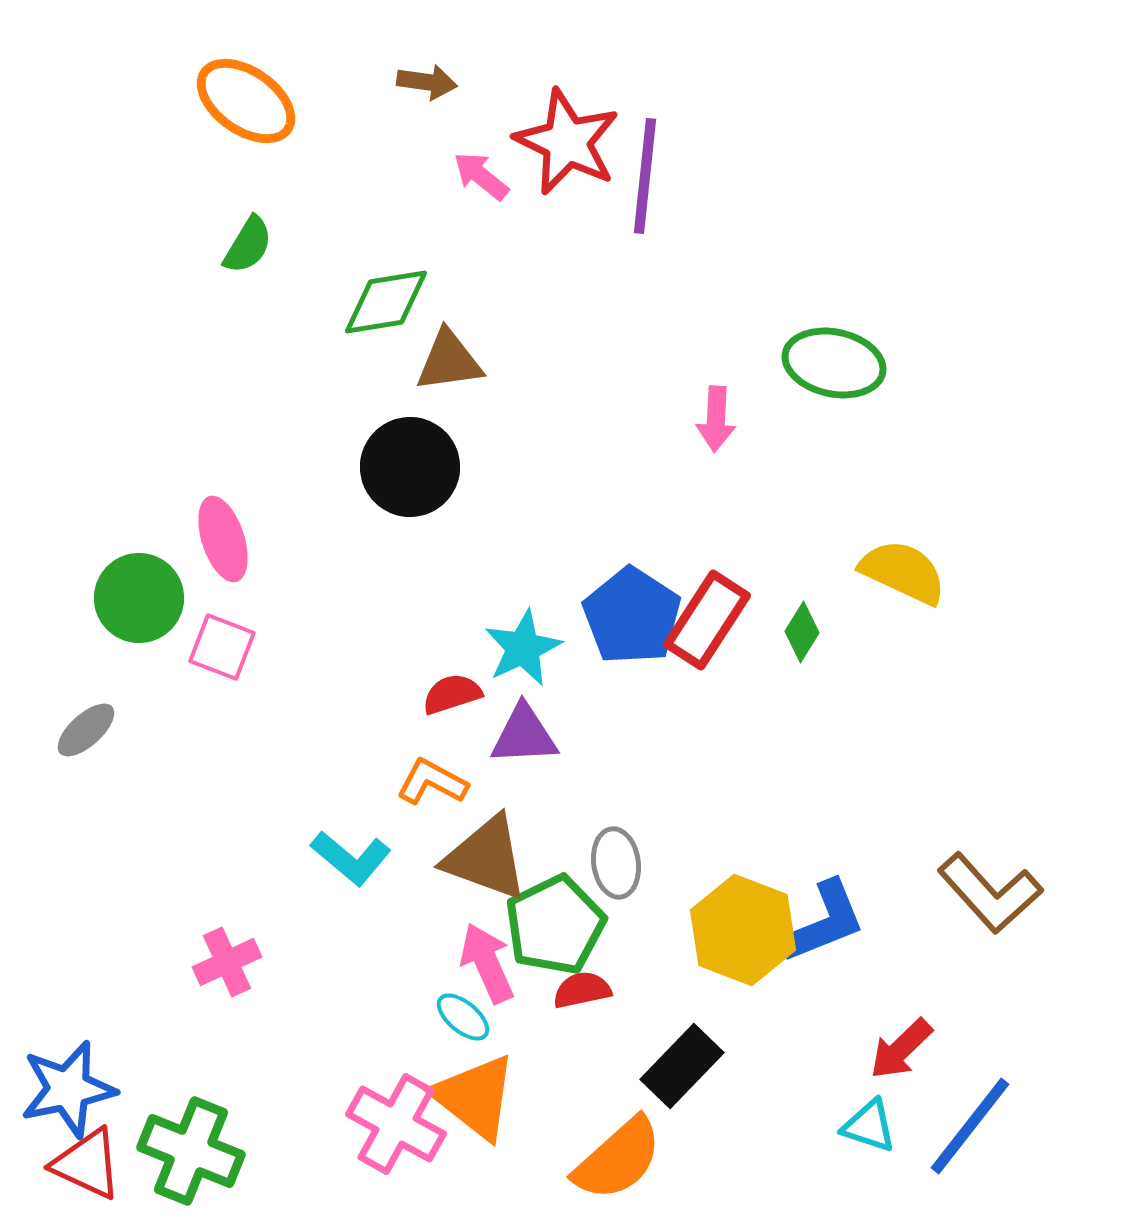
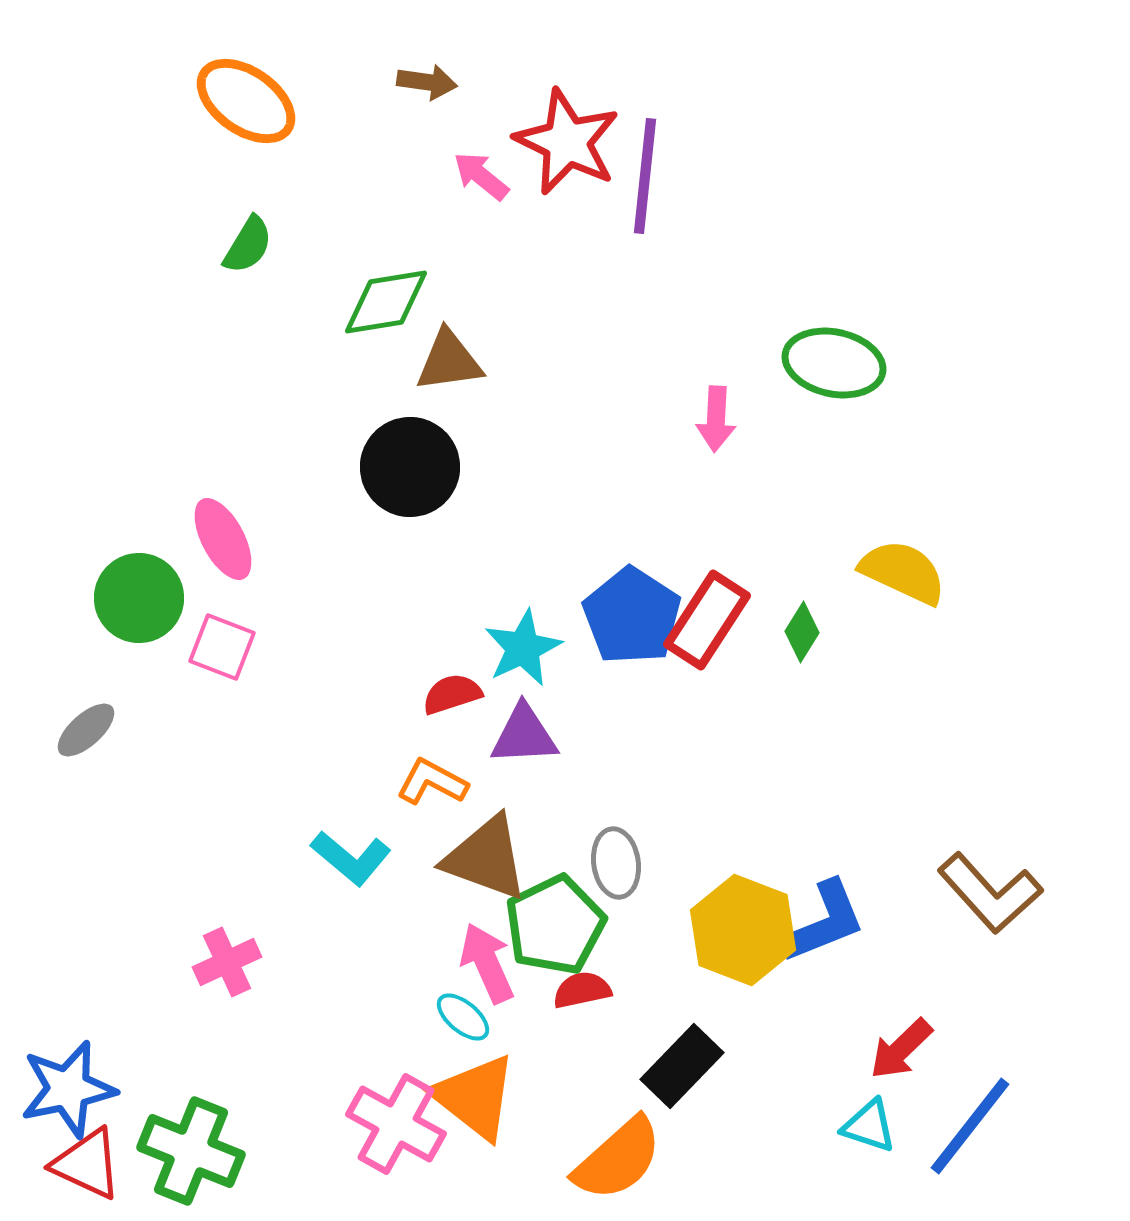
pink ellipse at (223, 539): rotated 10 degrees counterclockwise
